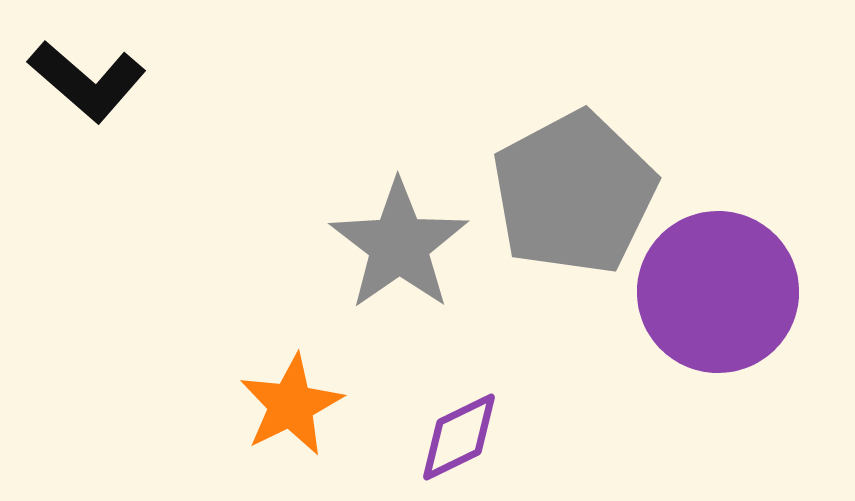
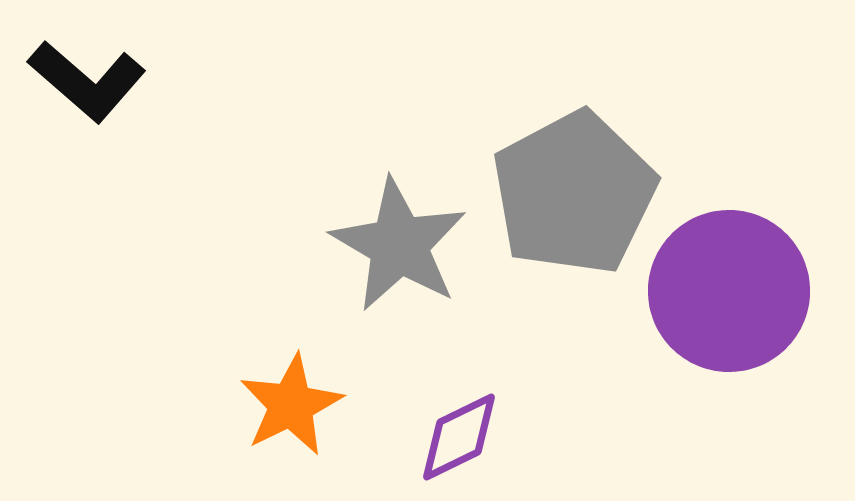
gray star: rotated 7 degrees counterclockwise
purple circle: moved 11 px right, 1 px up
